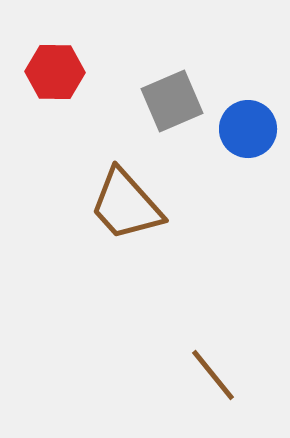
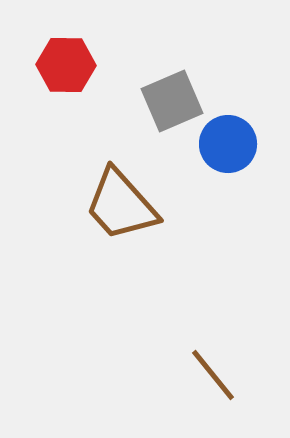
red hexagon: moved 11 px right, 7 px up
blue circle: moved 20 px left, 15 px down
brown trapezoid: moved 5 px left
